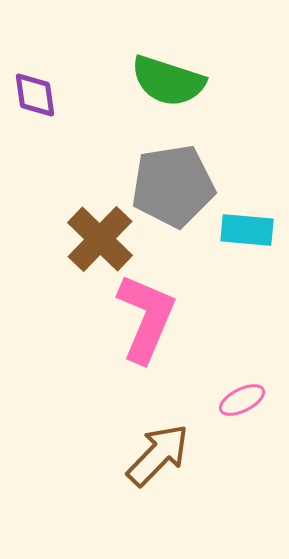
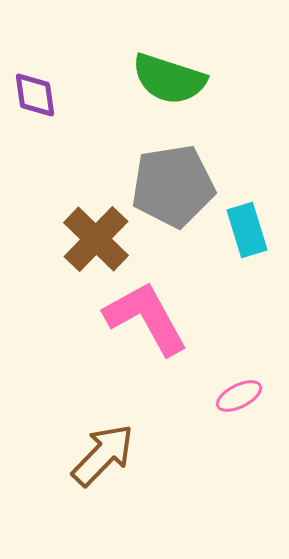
green semicircle: moved 1 px right, 2 px up
cyan rectangle: rotated 68 degrees clockwise
brown cross: moved 4 px left
pink L-shape: rotated 52 degrees counterclockwise
pink ellipse: moved 3 px left, 4 px up
brown arrow: moved 55 px left
